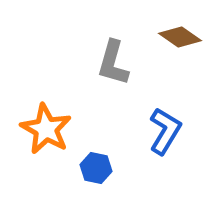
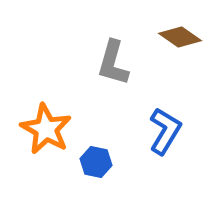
blue hexagon: moved 6 px up
